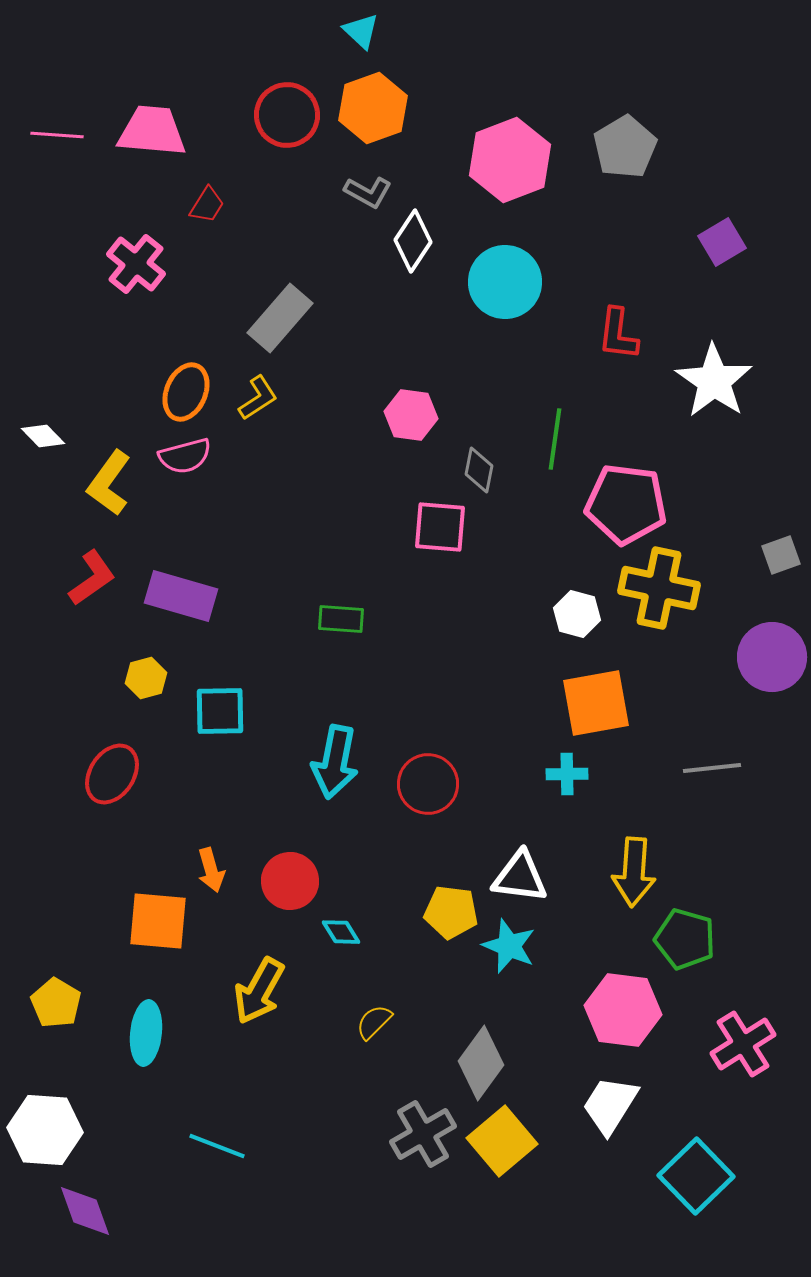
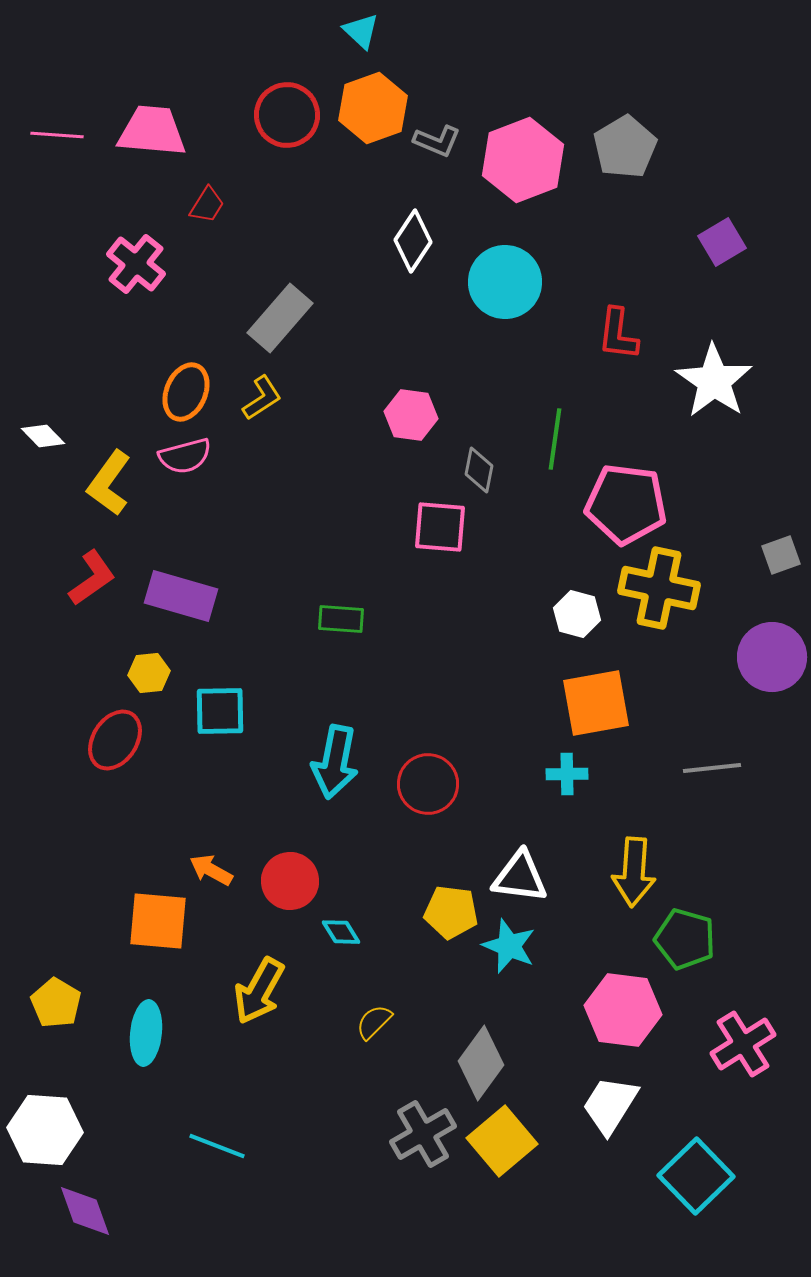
pink hexagon at (510, 160): moved 13 px right
gray L-shape at (368, 192): moved 69 px right, 51 px up; rotated 6 degrees counterclockwise
yellow L-shape at (258, 398): moved 4 px right
yellow hexagon at (146, 678): moved 3 px right, 5 px up; rotated 9 degrees clockwise
red ellipse at (112, 774): moved 3 px right, 34 px up
orange arrow at (211, 870): rotated 135 degrees clockwise
